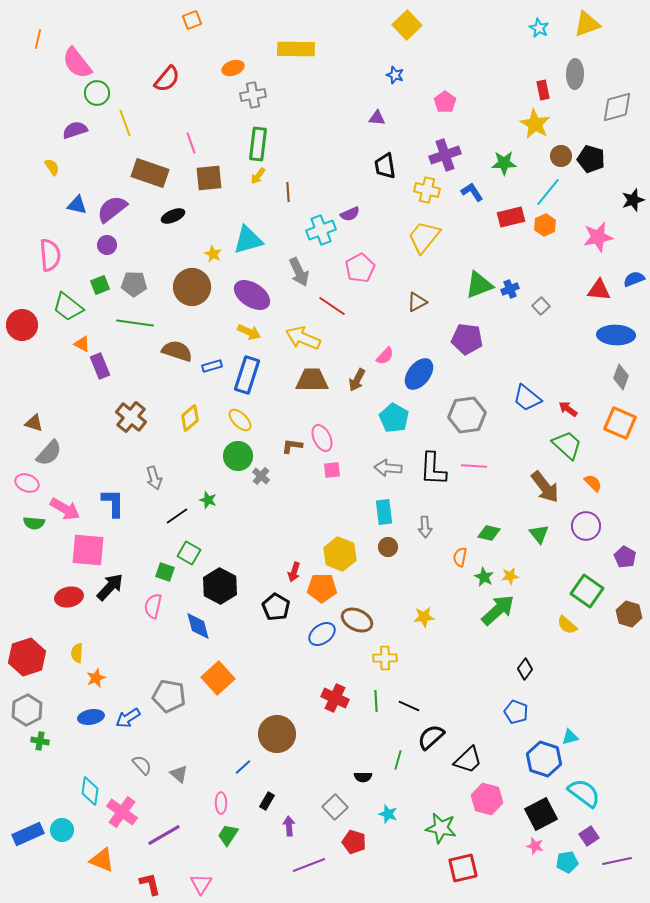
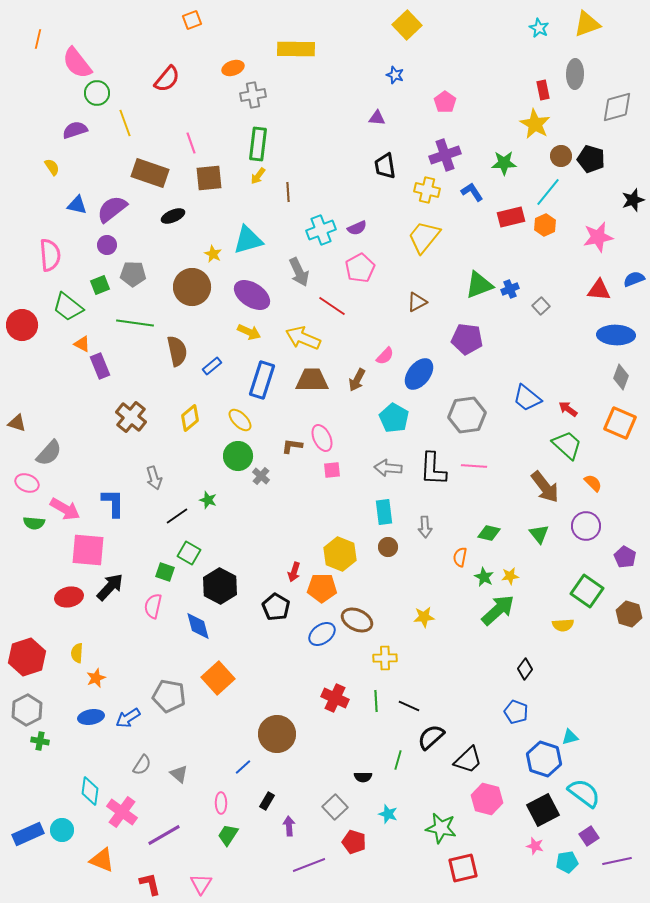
purple semicircle at (350, 214): moved 7 px right, 14 px down
gray pentagon at (134, 284): moved 1 px left, 10 px up
brown semicircle at (177, 351): rotated 60 degrees clockwise
blue rectangle at (212, 366): rotated 24 degrees counterclockwise
blue rectangle at (247, 375): moved 15 px right, 5 px down
brown triangle at (34, 423): moved 17 px left
yellow semicircle at (567, 625): moved 4 px left; rotated 45 degrees counterclockwise
gray semicircle at (142, 765): rotated 75 degrees clockwise
black square at (541, 814): moved 2 px right, 4 px up
